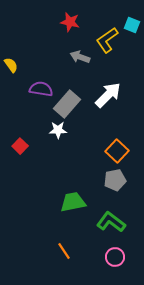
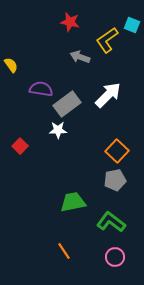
gray rectangle: rotated 12 degrees clockwise
